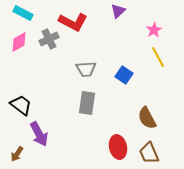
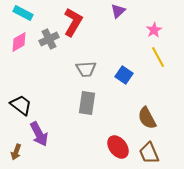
red L-shape: rotated 88 degrees counterclockwise
red ellipse: rotated 25 degrees counterclockwise
brown arrow: moved 1 px left, 2 px up; rotated 14 degrees counterclockwise
